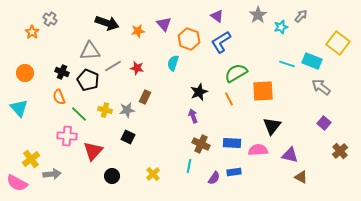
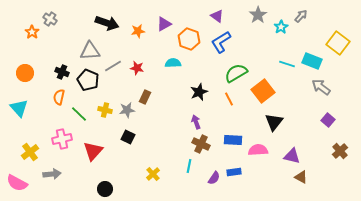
purple triangle at (164, 24): rotated 42 degrees clockwise
cyan star at (281, 27): rotated 16 degrees counterclockwise
cyan semicircle at (173, 63): rotated 70 degrees clockwise
orange square at (263, 91): rotated 35 degrees counterclockwise
orange semicircle at (59, 97): rotated 35 degrees clockwise
purple arrow at (193, 116): moved 3 px right, 6 px down
purple square at (324, 123): moved 4 px right, 3 px up
black triangle at (272, 126): moved 2 px right, 4 px up
pink cross at (67, 136): moved 5 px left, 3 px down; rotated 18 degrees counterclockwise
blue rectangle at (232, 143): moved 1 px right, 3 px up
purple triangle at (290, 155): moved 2 px right, 1 px down
yellow cross at (31, 159): moved 1 px left, 7 px up
black circle at (112, 176): moved 7 px left, 13 px down
